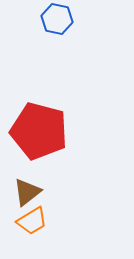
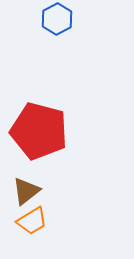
blue hexagon: rotated 20 degrees clockwise
brown triangle: moved 1 px left, 1 px up
